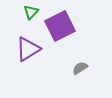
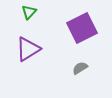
green triangle: moved 2 px left
purple square: moved 22 px right, 2 px down
